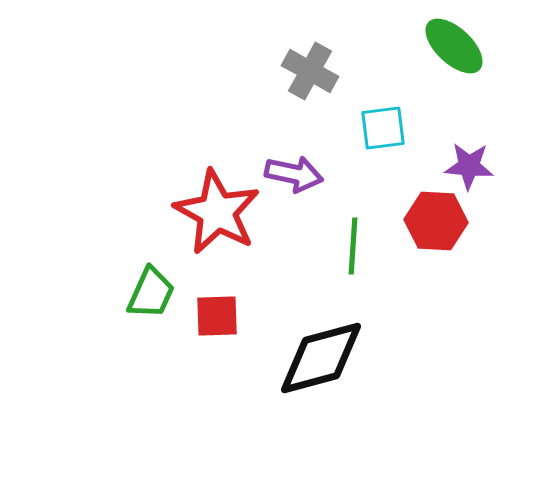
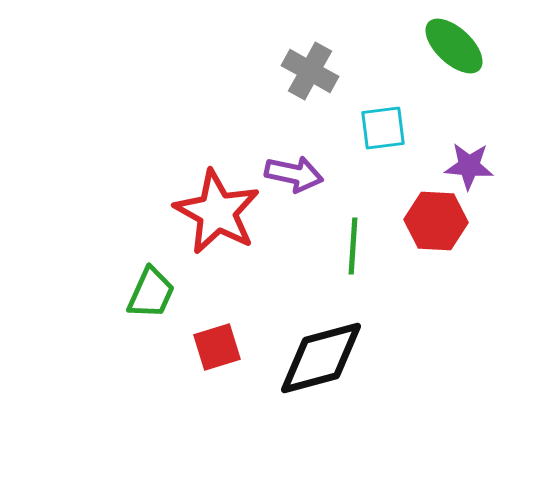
red square: moved 31 px down; rotated 15 degrees counterclockwise
